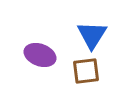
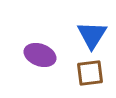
brown square: moved 4 px right, 2 px down
